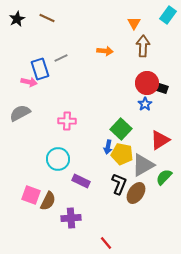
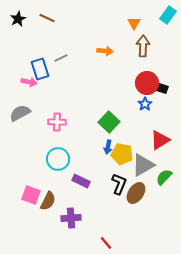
black star: moved 1 px right
pink cross: moved 10 px left, 1 px down
green square: moved 12 px left, 7 px up
